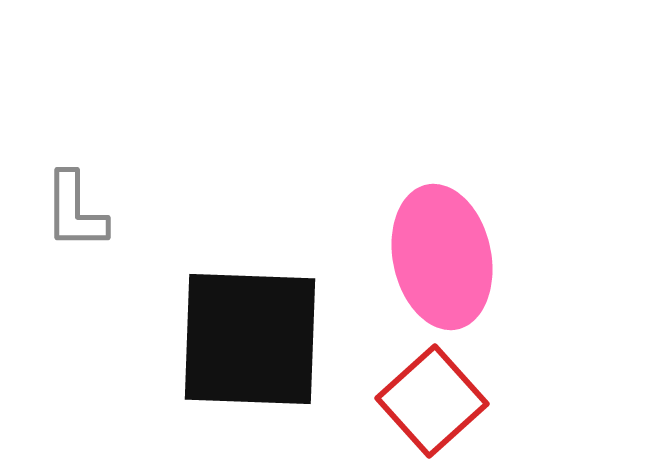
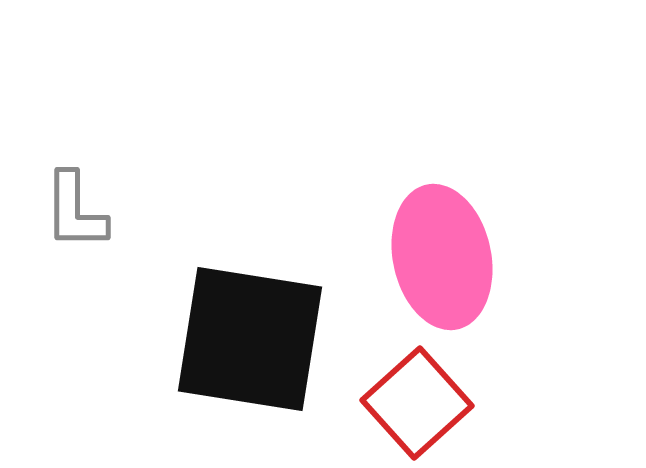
black square: rotated 7 degrees clockwise
red square: moved 15 px left, 2 px down
